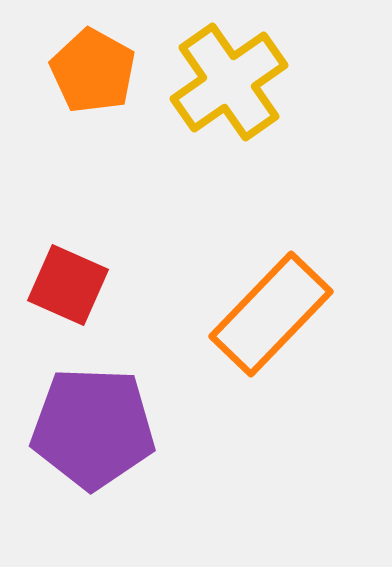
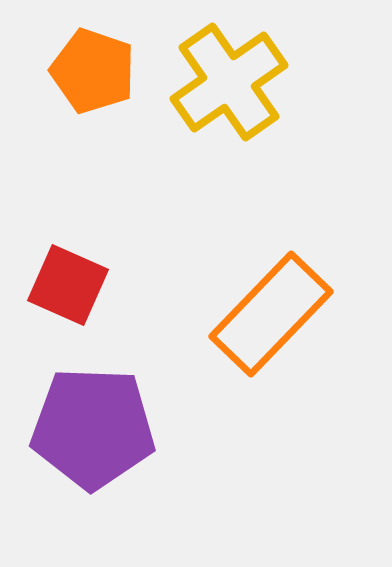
orange pentagon: rotated 10 degrees counterclockwise
